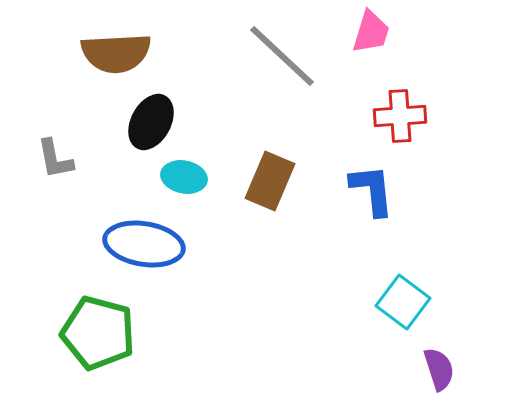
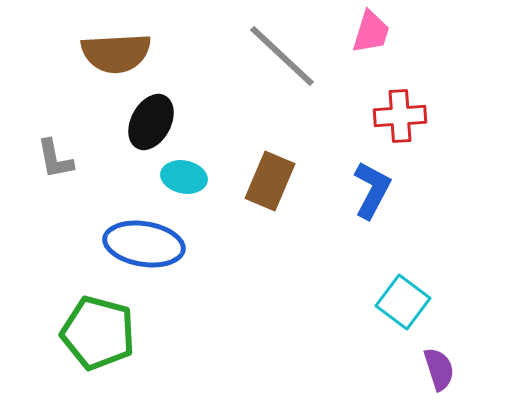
blue L-shape: rotated 34 degrees clockwise
